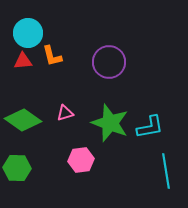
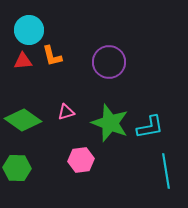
cyan circle: moved 1 px right, 3 px up
pink triangle: moved 1 px right, 1 px up
